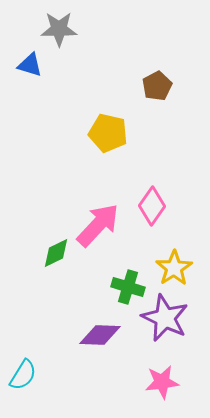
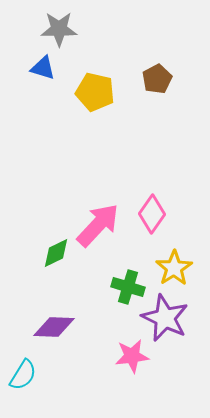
blue triangle: moved 13 px right, 3 px down
brown pentagon: moved 7 px up
yellow pentagon: moved 13 px left, 41 px up
pink diamond: moved 8 px down
purple diamond: moved 46 px left, 8 px up
pink star: moved 30 px left, 26 px up
